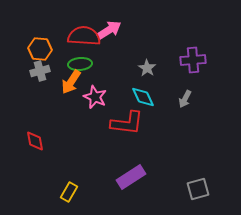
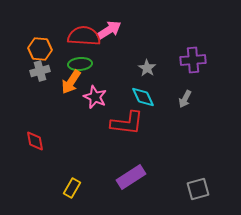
yellow rectangle: moved 3 px right, 4 px up
